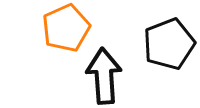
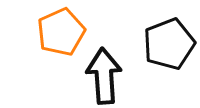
orange pentagon: moved 5 px left, 4 px down
